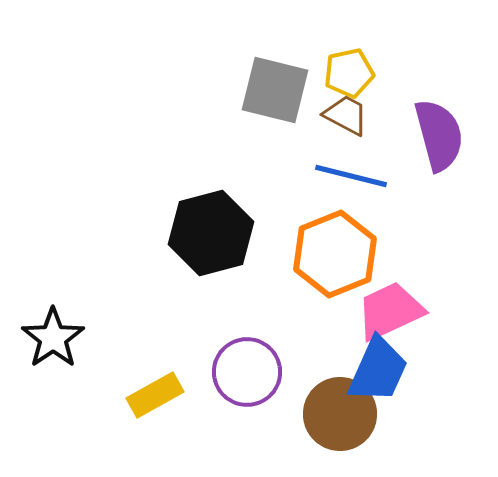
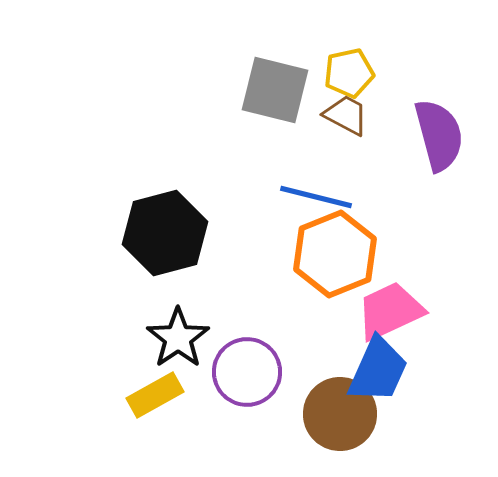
blue line: moved 35 px left, 21 px down
black hexagon: moved 46 px left
black star: moved 125 px right
